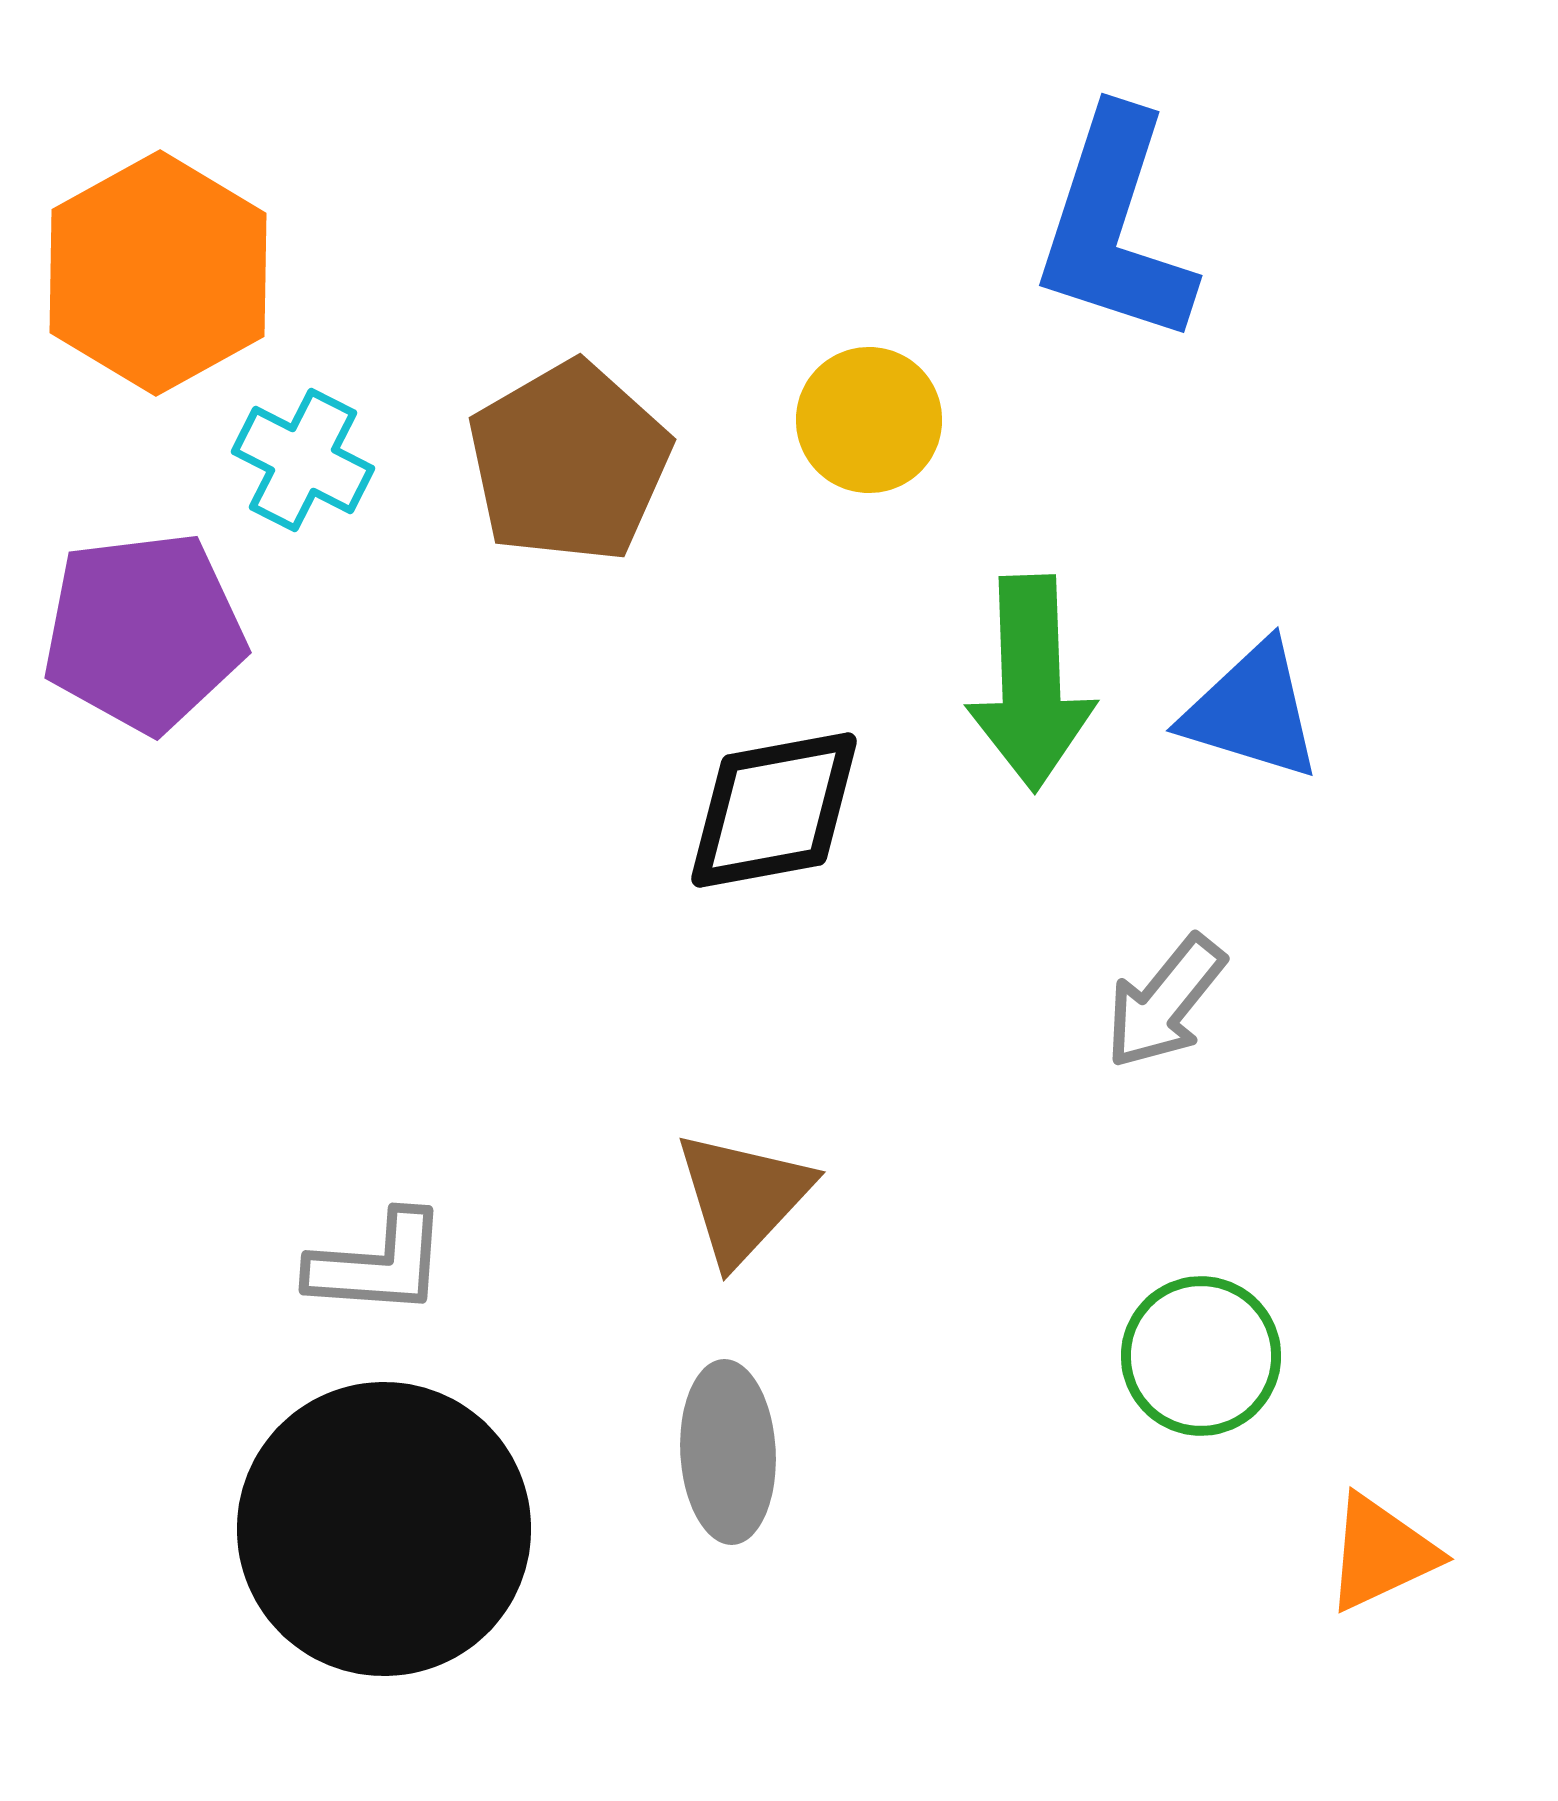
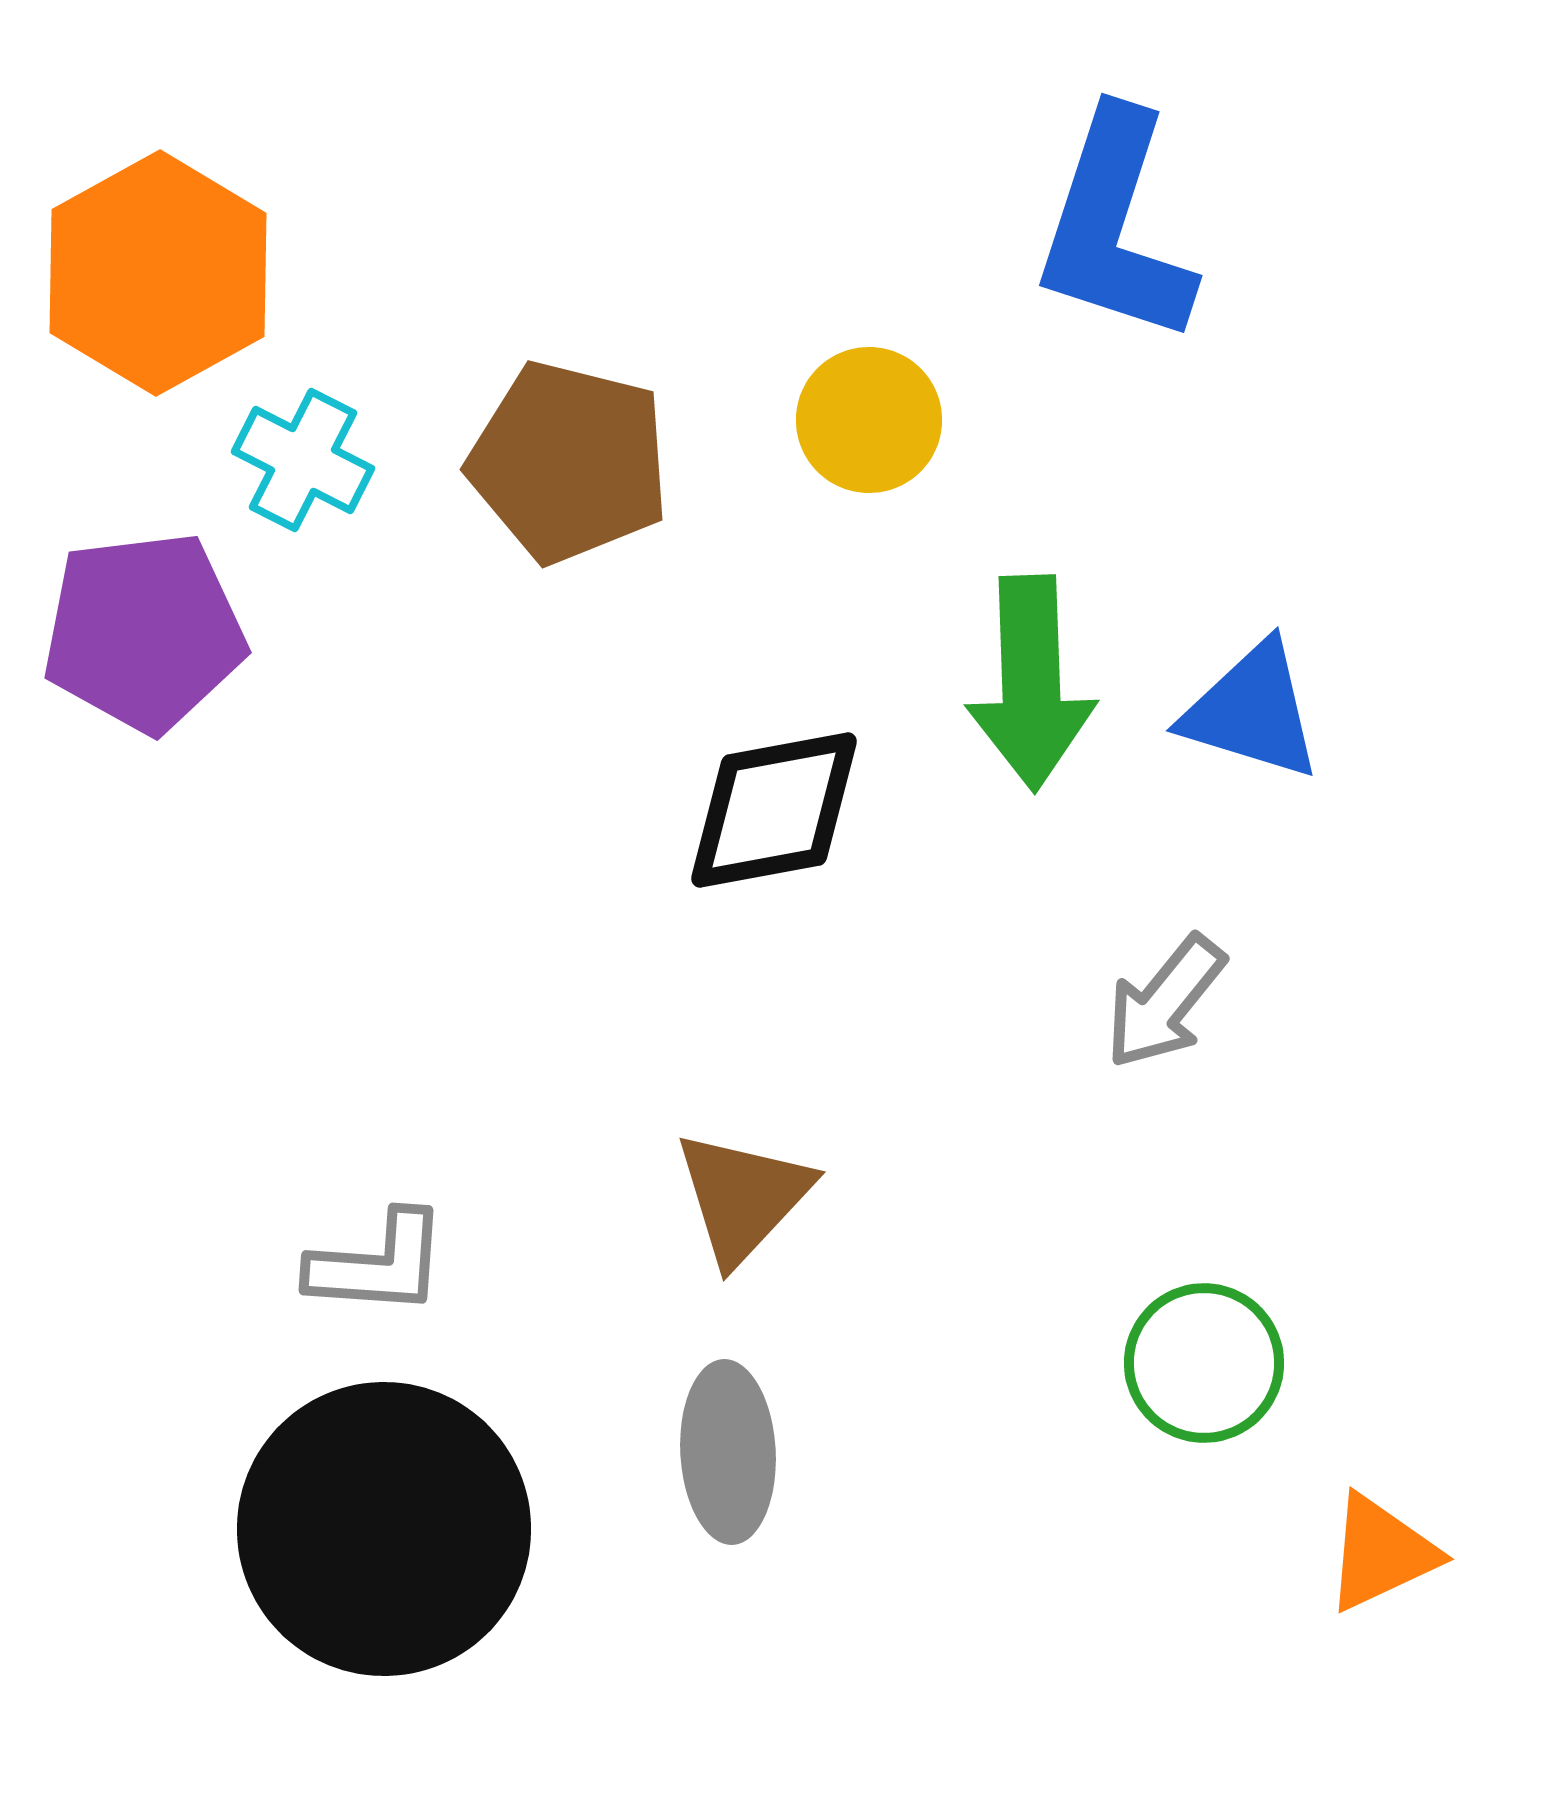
brown pentagon: rotated 28 degrees counterclockwise
green circle: moved 3 px right, 7 px down
